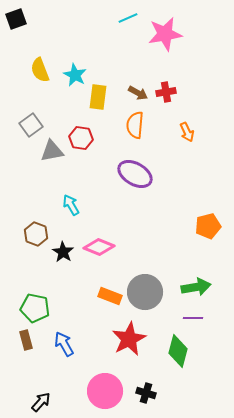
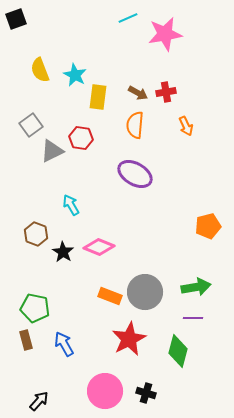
orange arrow: moved 1 px left, 6 px up
gray triangle: rotated 15 degrees counterclockwise
black arrow: moved 2 px left, 1 px up
